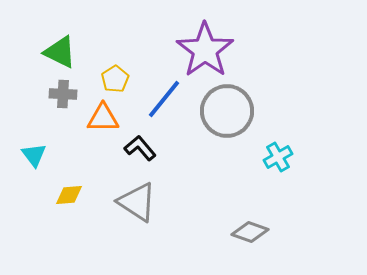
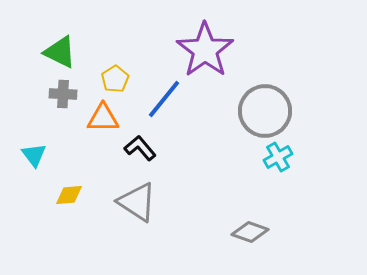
gray circle: moved 38 px right
